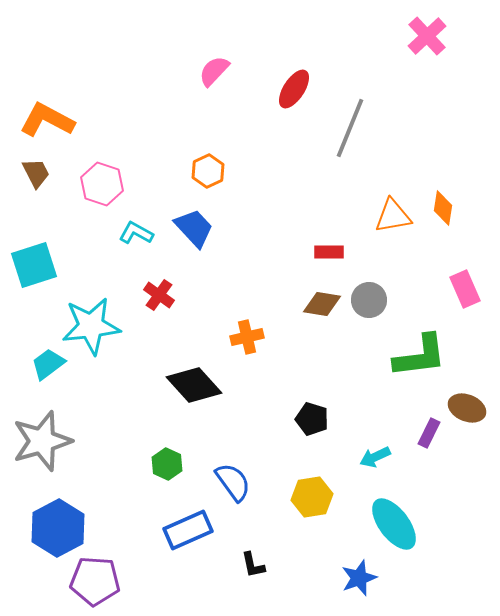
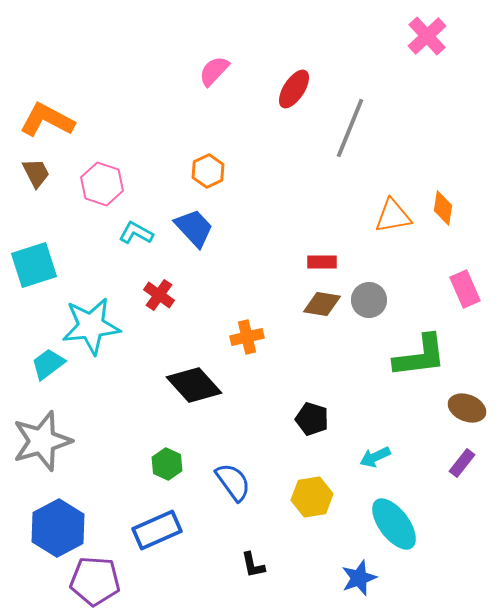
red rectangle: moved 7 px left, 10 px down
purple rectangle: moved 33 px right, 30 px down; rotated 12 degrees clockwise
blue rectangle: moved 31 px left
